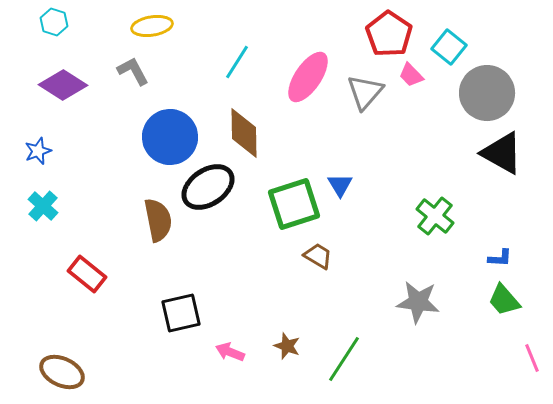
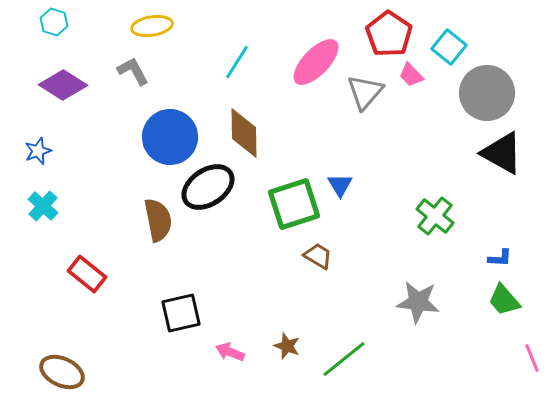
pink ellipse: moved 8 px right, 15 px up; rotated 10 degrees clockwise
green line: rotated 18 degrees clockwise
